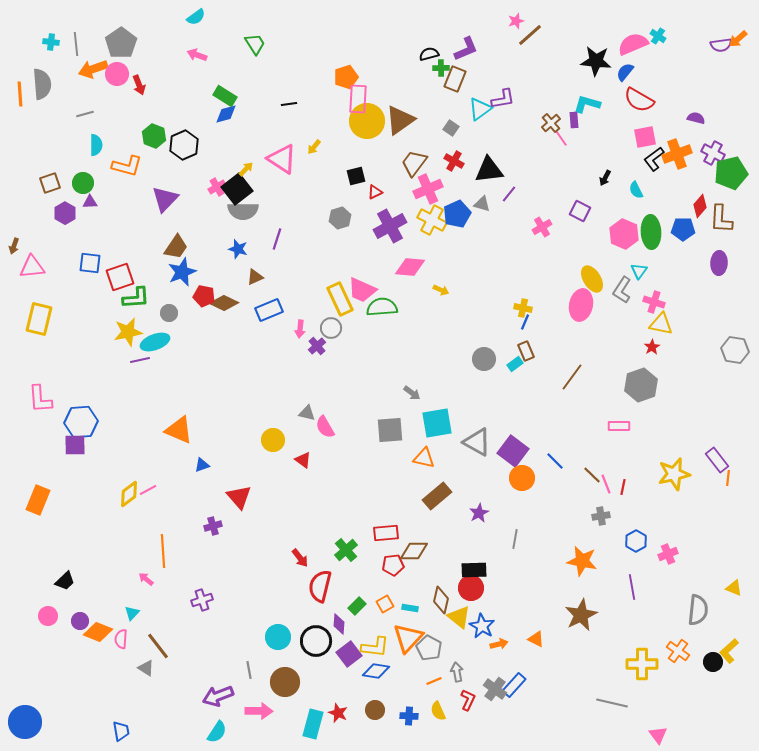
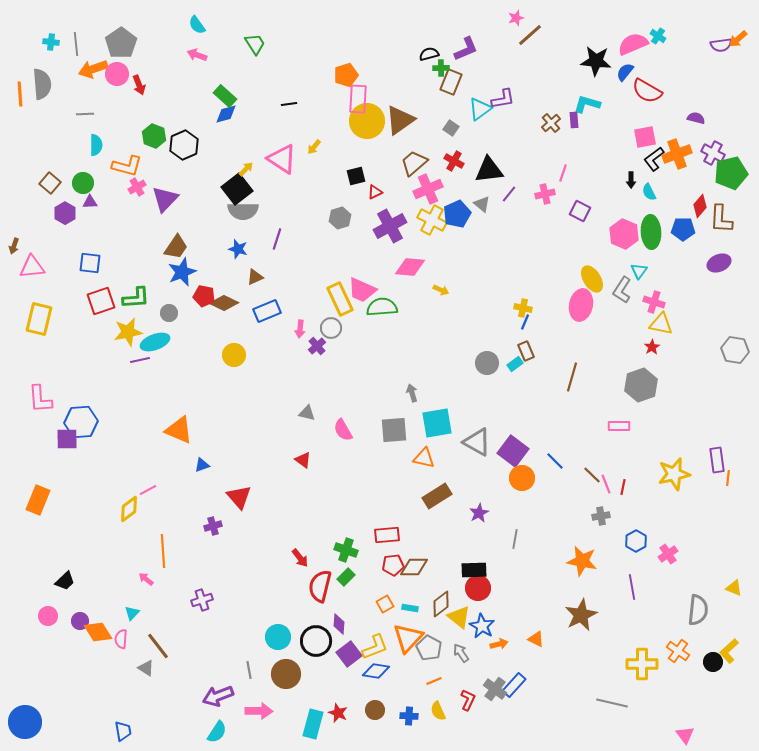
cyan semicircle at (196, 17): moved 1 px right, 8 px down; rotated 90 degrees clockwise
pink star at (516, 21): moved 3 px up
orange pentagon at (346, 77): moved 2 px up
brown rectangle at (455, 79): moved 4 px left, 3 px down
green rectangle at (225, 96): rotated 10 degrees clockwise
red semicircle at (639, 100): moved 8 px right, 9 px up
gray line at (85, 114): rotated 12 degrees clockwise
pink line at (561, 138): moved 2 px right, 35 px down; rotated 54 degrees clockwise
brown trapezoid at (414, 163): rotated 12 degrees clockwise
black arrow at (605, 178): moved 26 px right, 2 px down; rotated 28 degrees counterclockwise
brown square at (50, 183): rotated 30 degrees counterclockwise
pink cross at (217, 187): moved 80 px left
cyan semicircle at (636, 190): moved 13 px right, 2 px down
gray triangle at (482, 204): rotated 24 degrees clockwise
pink cross at (542, 227): moved 3 px right, 33 px up; rotated 18 degrees clockwise
purple ellipse at (719, 263): rotated 65 degrees clockwise
red square at (120, 277): moved 19 px left, 24 px down
blue rectangle at (269, 310): moved 2 px left, 1 px down
gray circle at (484, 359): moved 3 px right, 4 px down
brown line at (572, 377): rotated 20 degrees counterclockwise
gray arrow at (412, 393): rotated 144 degrees counterclockwise
pink semicircle at (325, 427): moved 18 px right, 3 px down
gray square at (390, 430): moved 4 px right
yellow circle at (273, 440): moved 39 px left, 85 px up
purple square at (75, 445): moved 8 px left, 6 px up
purple rectangle at (717, 460): rotated 30 degrees clockwise
yellow diamond at (129, 494): moved 15 px down
brown rectangle at (437, 496): rotated 8 degrees clockwise
red rectangle at (386, 533): moved 1 px right, 2 px down
green cross at (346, 550): rotated 30 degrees counterclockwise
brown diamond at (414, 551): moved 16 px down
pink cross at (668, 554): rotated 12 degrees counterclockwise
red circle at (471, 588): moved 7 px right
brown diamond at (441, 600): moved 4 px down; rotated 40 degrees clockwise
green rectangle at (357, 606): moved 11 px left, 29 px up
orange diamond at (98, 632): rotated 36 degrees clockwise
yellow L-shape at (375, 647): rotated 28 degrees counterclockwise
gray arrow at (457, 672): moved 4 px right, 19 px up; rotated 24 degrees counterclockwise
brown circle at (285, 682): moved 1 px right, 8 px up
blue trapezoid at (121, 731): moved 2 px right
pink triangle at (658, 735): moved 27 px right
